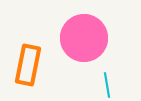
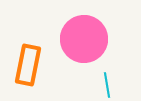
pink circle: moved 1 px down
